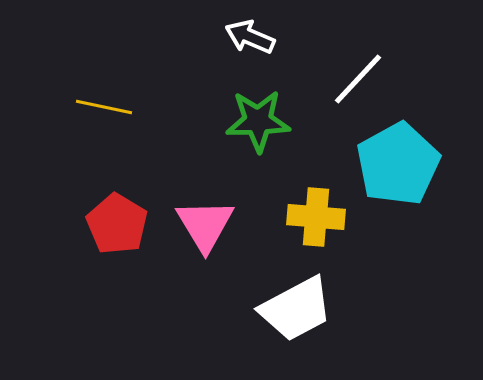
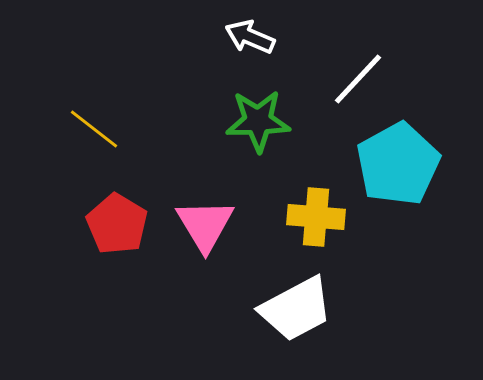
yellow line: moved 10 px left, 22 px down; rotated 26 degrees clockwise
